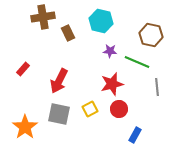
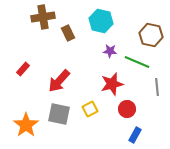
red arrow: rotated 15 degrees clockwise
red circle: moved 8 px right
orange star: moved 1 px right, 2 px up
